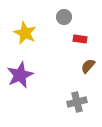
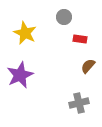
gray cross: moved 2 px right, 1 px down
